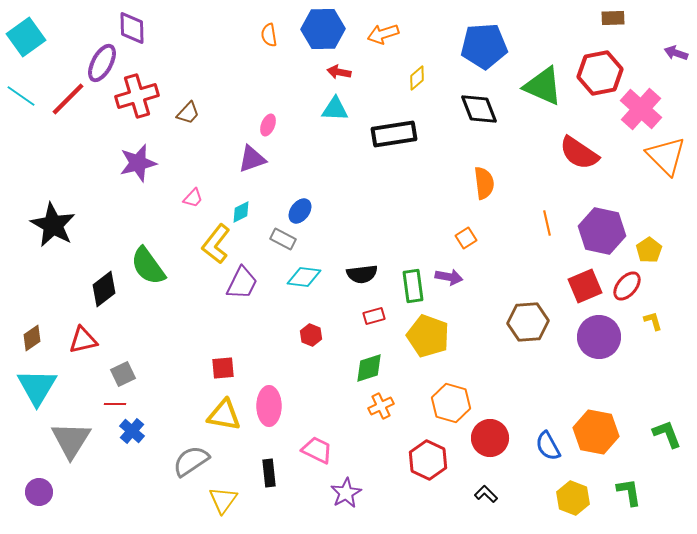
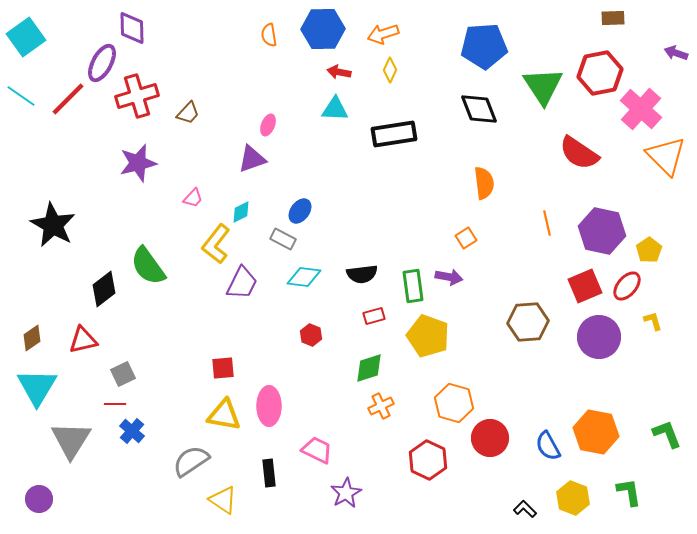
yellow diamond at (417, 78): moved 27 px left, 8 px up; rotated 25 degrees counterclockwise
green triangle at (543, 86): rotated 33 degrees clockwise
orange hexagon at (451, 403): moved 3 px right
purple circle at (39, 492): moved 7 px down
black L-shape at (486, 494): moved 39 px right, 15 px down
yellow triangle at (223, 500): rotated 32 degrees counterclockwise
